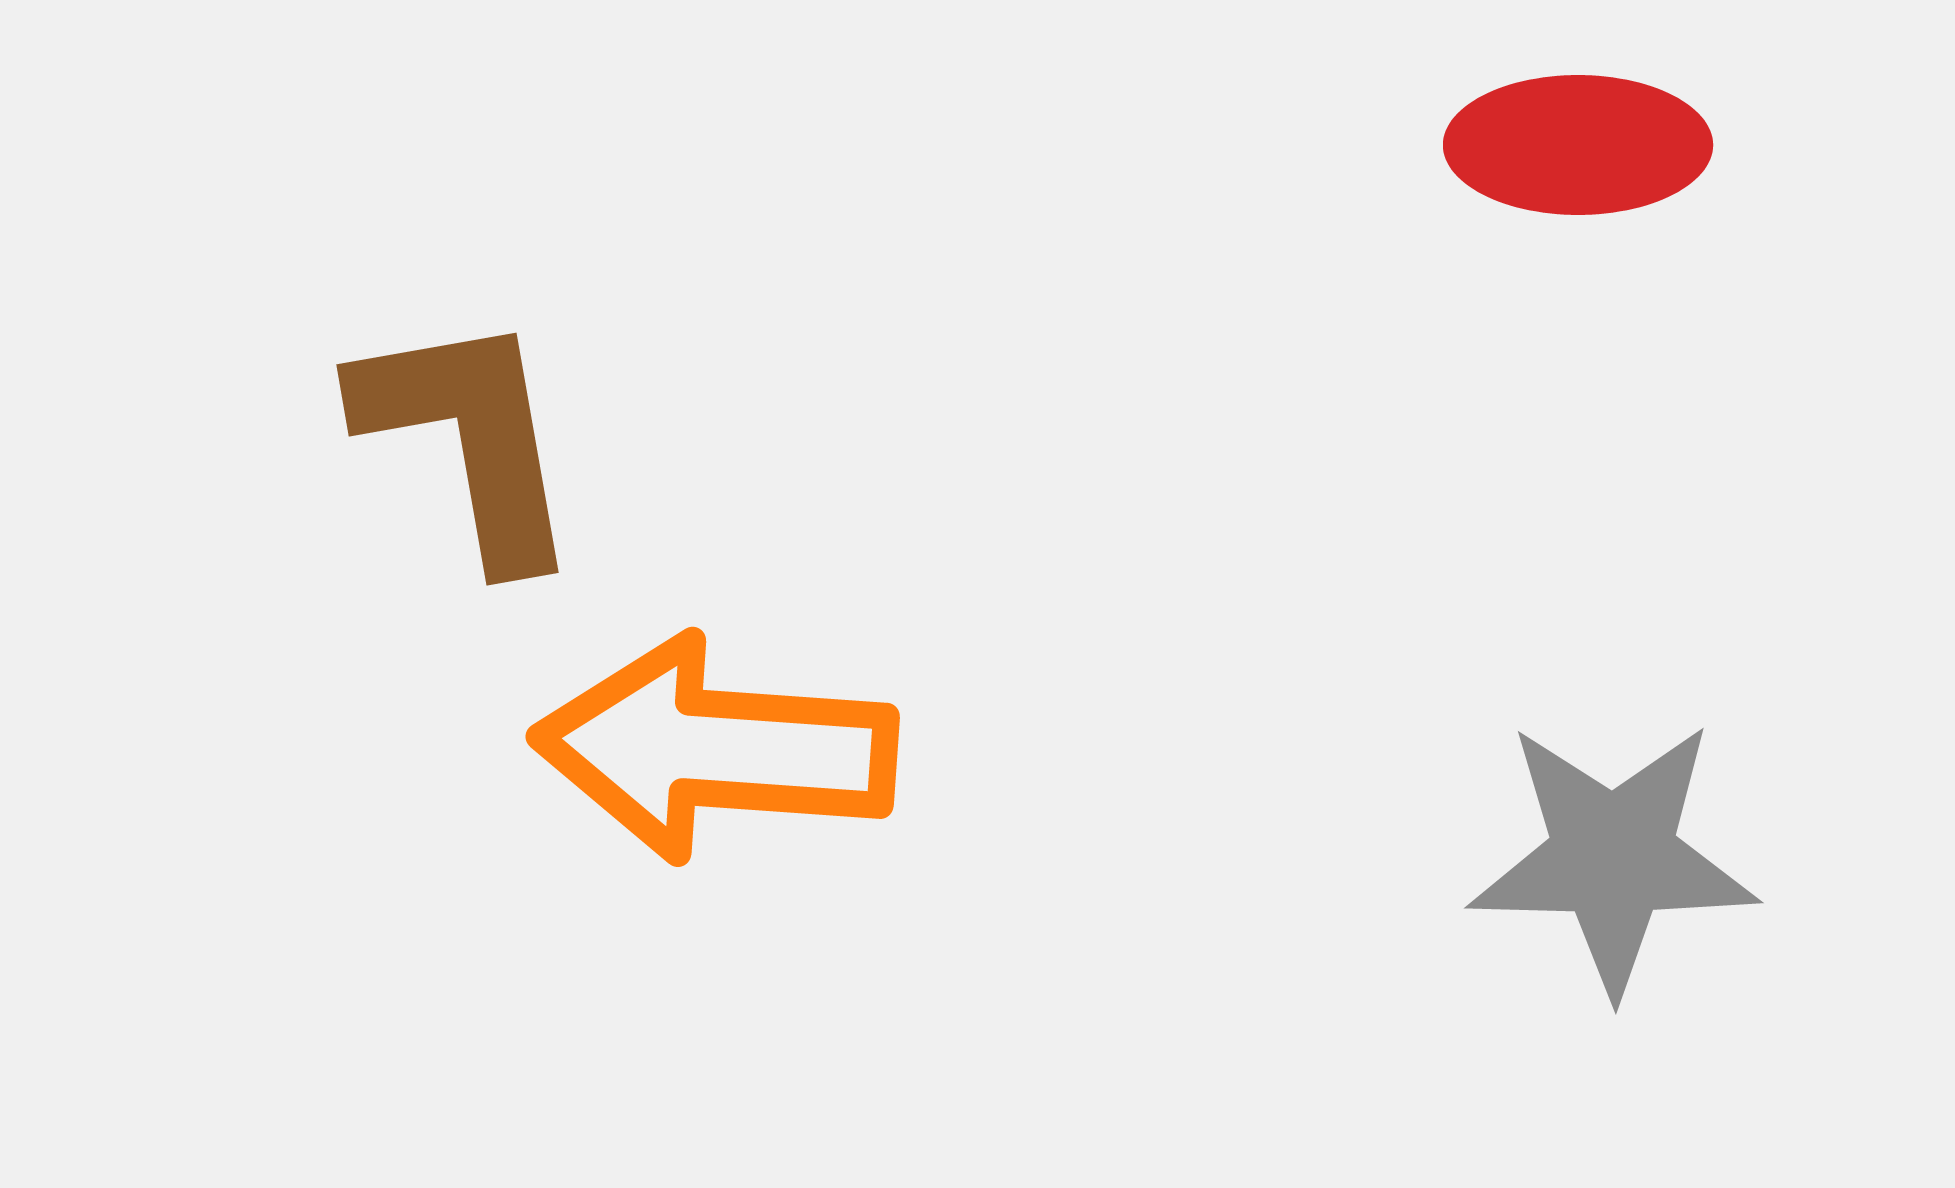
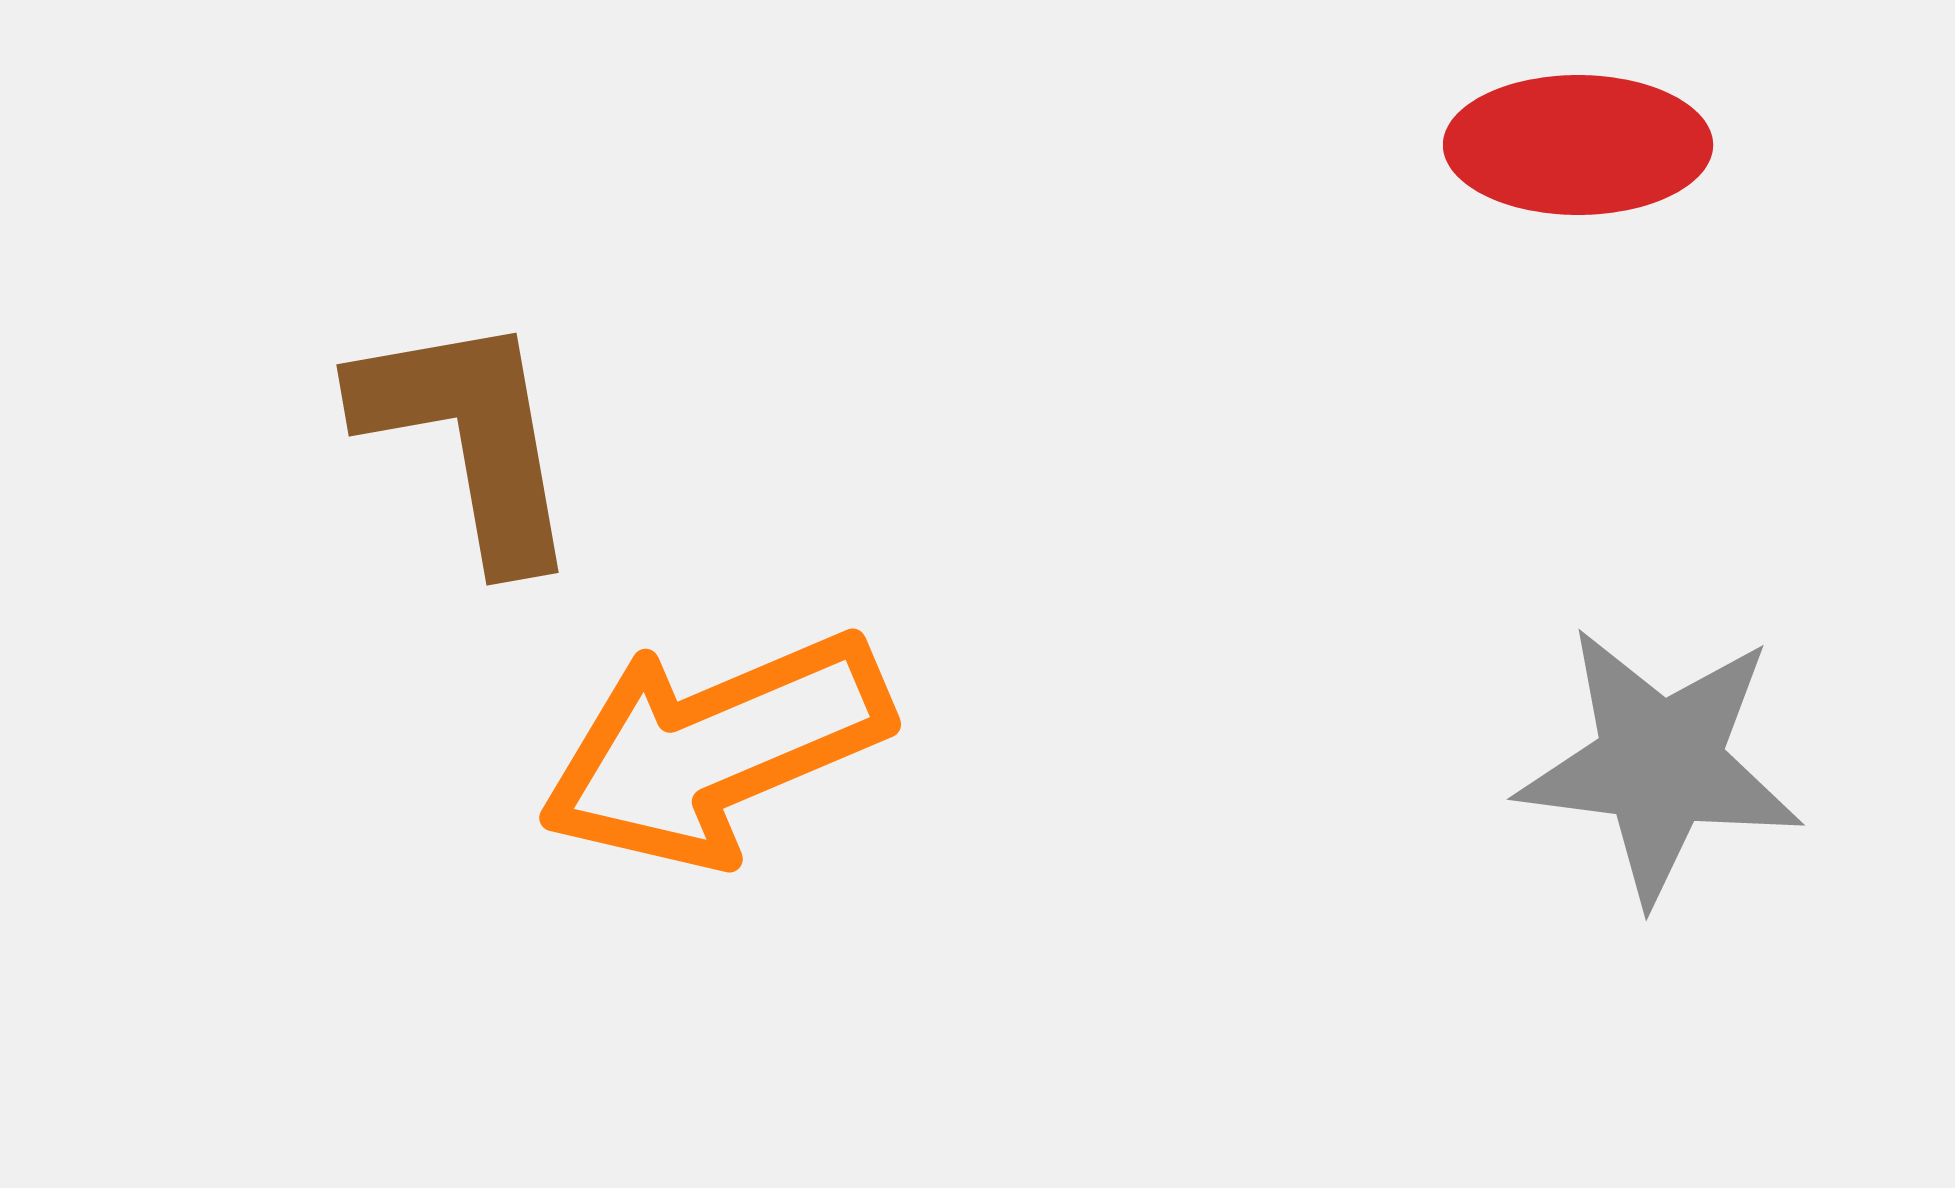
orange arrow: rotated 27 degrees counterclockwise
gray star: moved 47 px right, 93 px up; rotated 6 degrees clockwise
